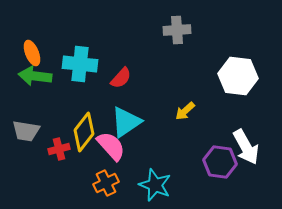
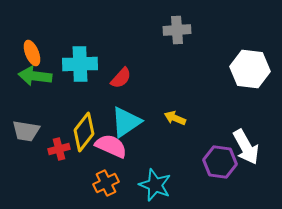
cyan cross: rotated 8 degrees counterclockwise
white hexagon: moved 12 px right, 7 px up
yellow arrow: moved 10 px left, 7 px down; rotated 65 degrees clockwise
pink semicircle: rotated 24 degrees counterclockwise
